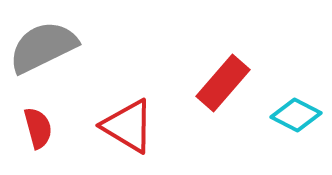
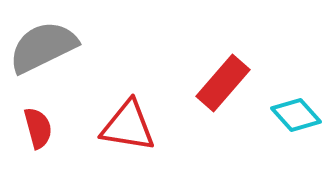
cyan diamond: rotated 21 degrees clockwise
red triangle: rotated 22 degrees counterclockwise
